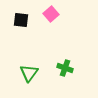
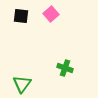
black square: moved 4 px up
green triangle: moved 7 px left, 11 px down
